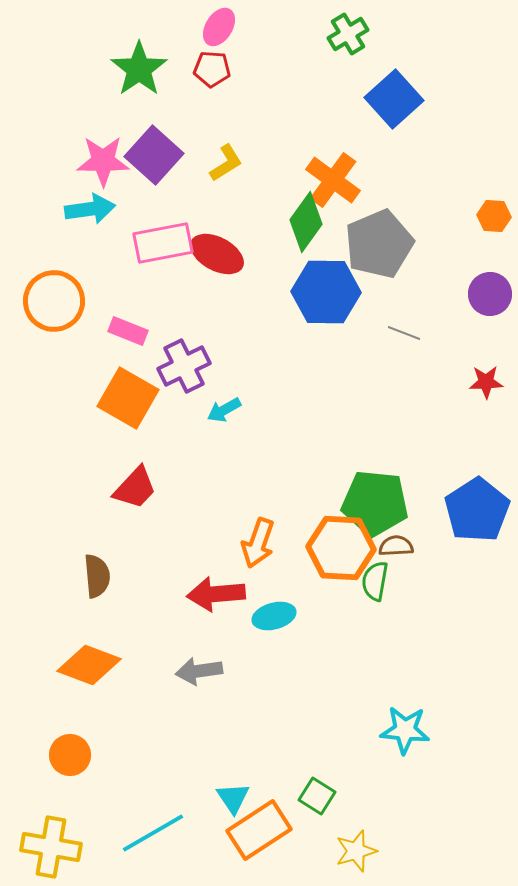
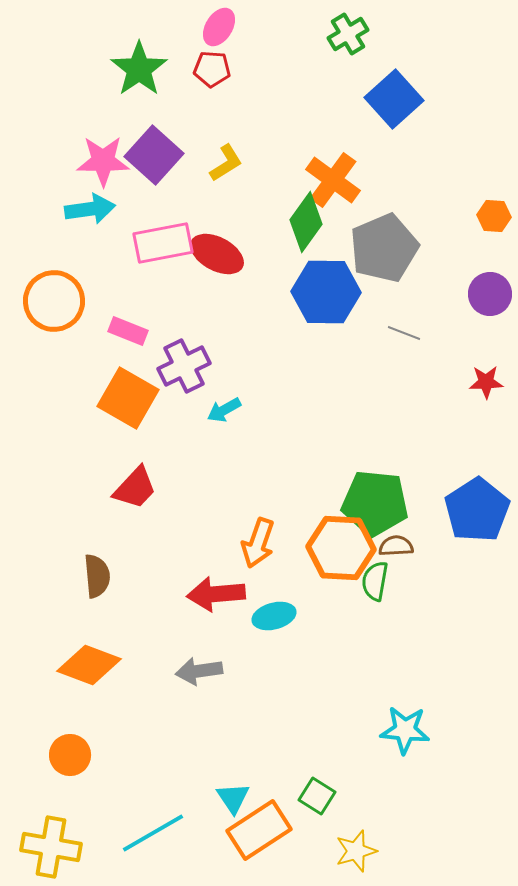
gray pentagon at (379, 244): moved 5 px right, 4 px down
